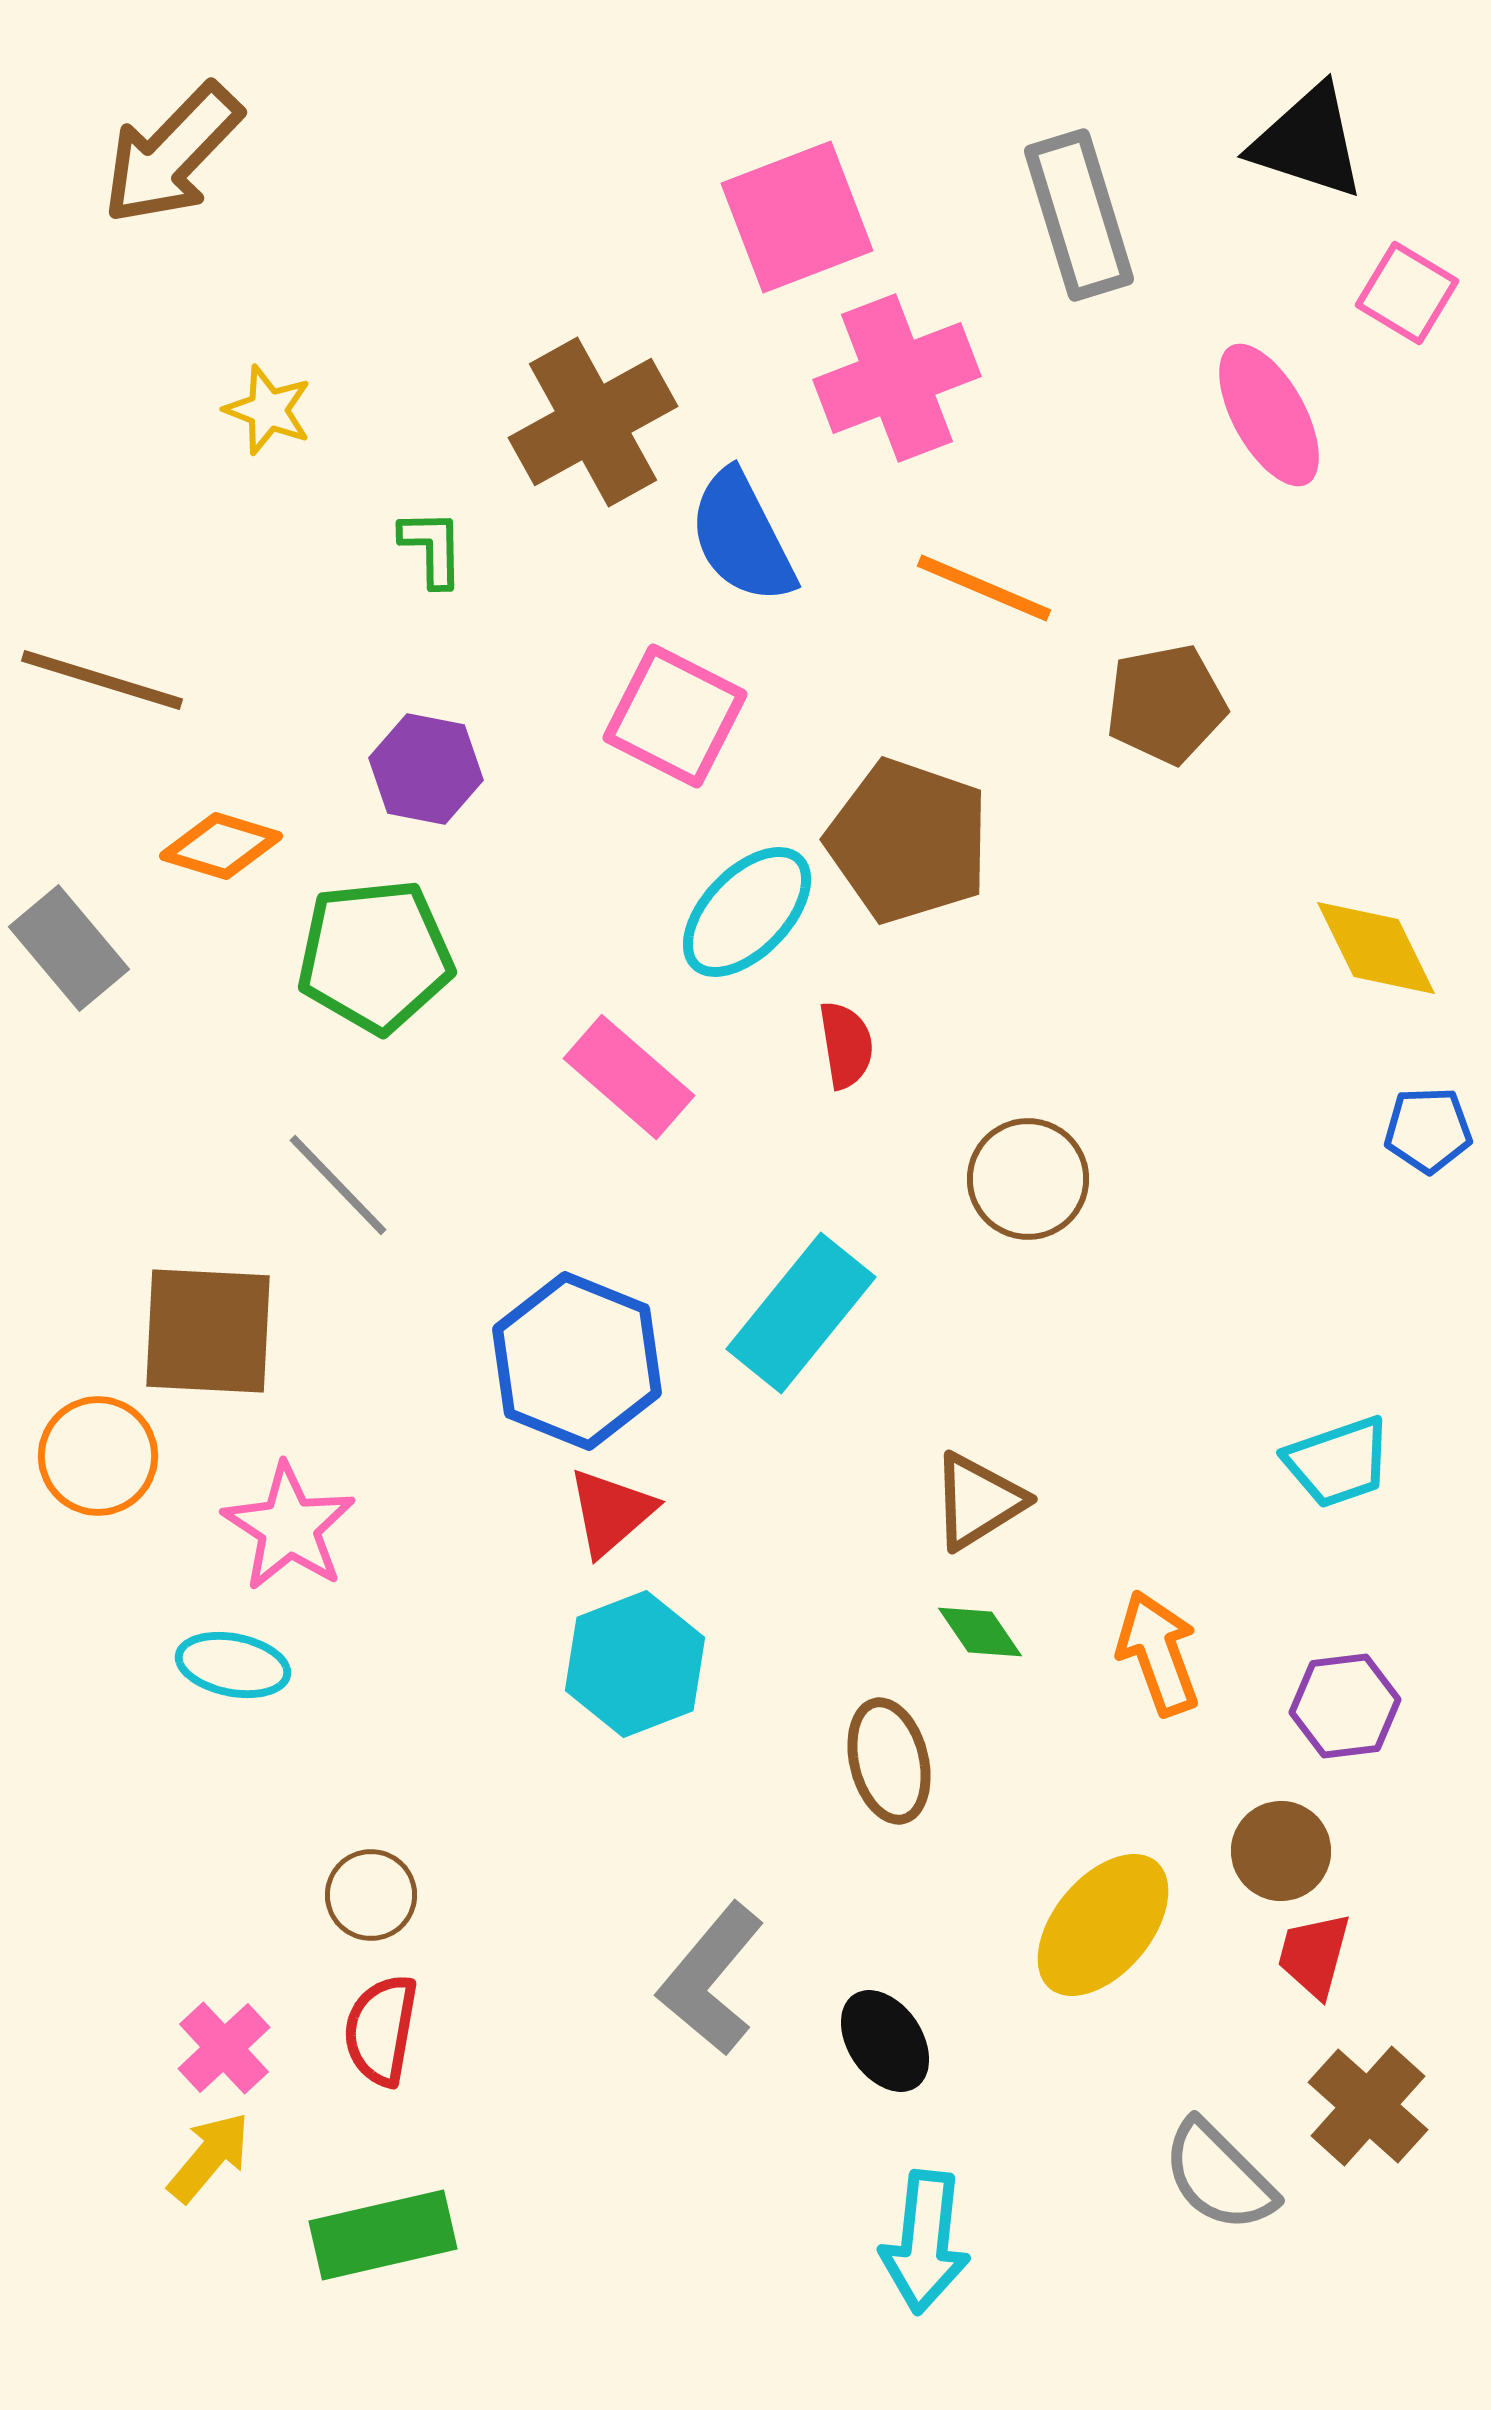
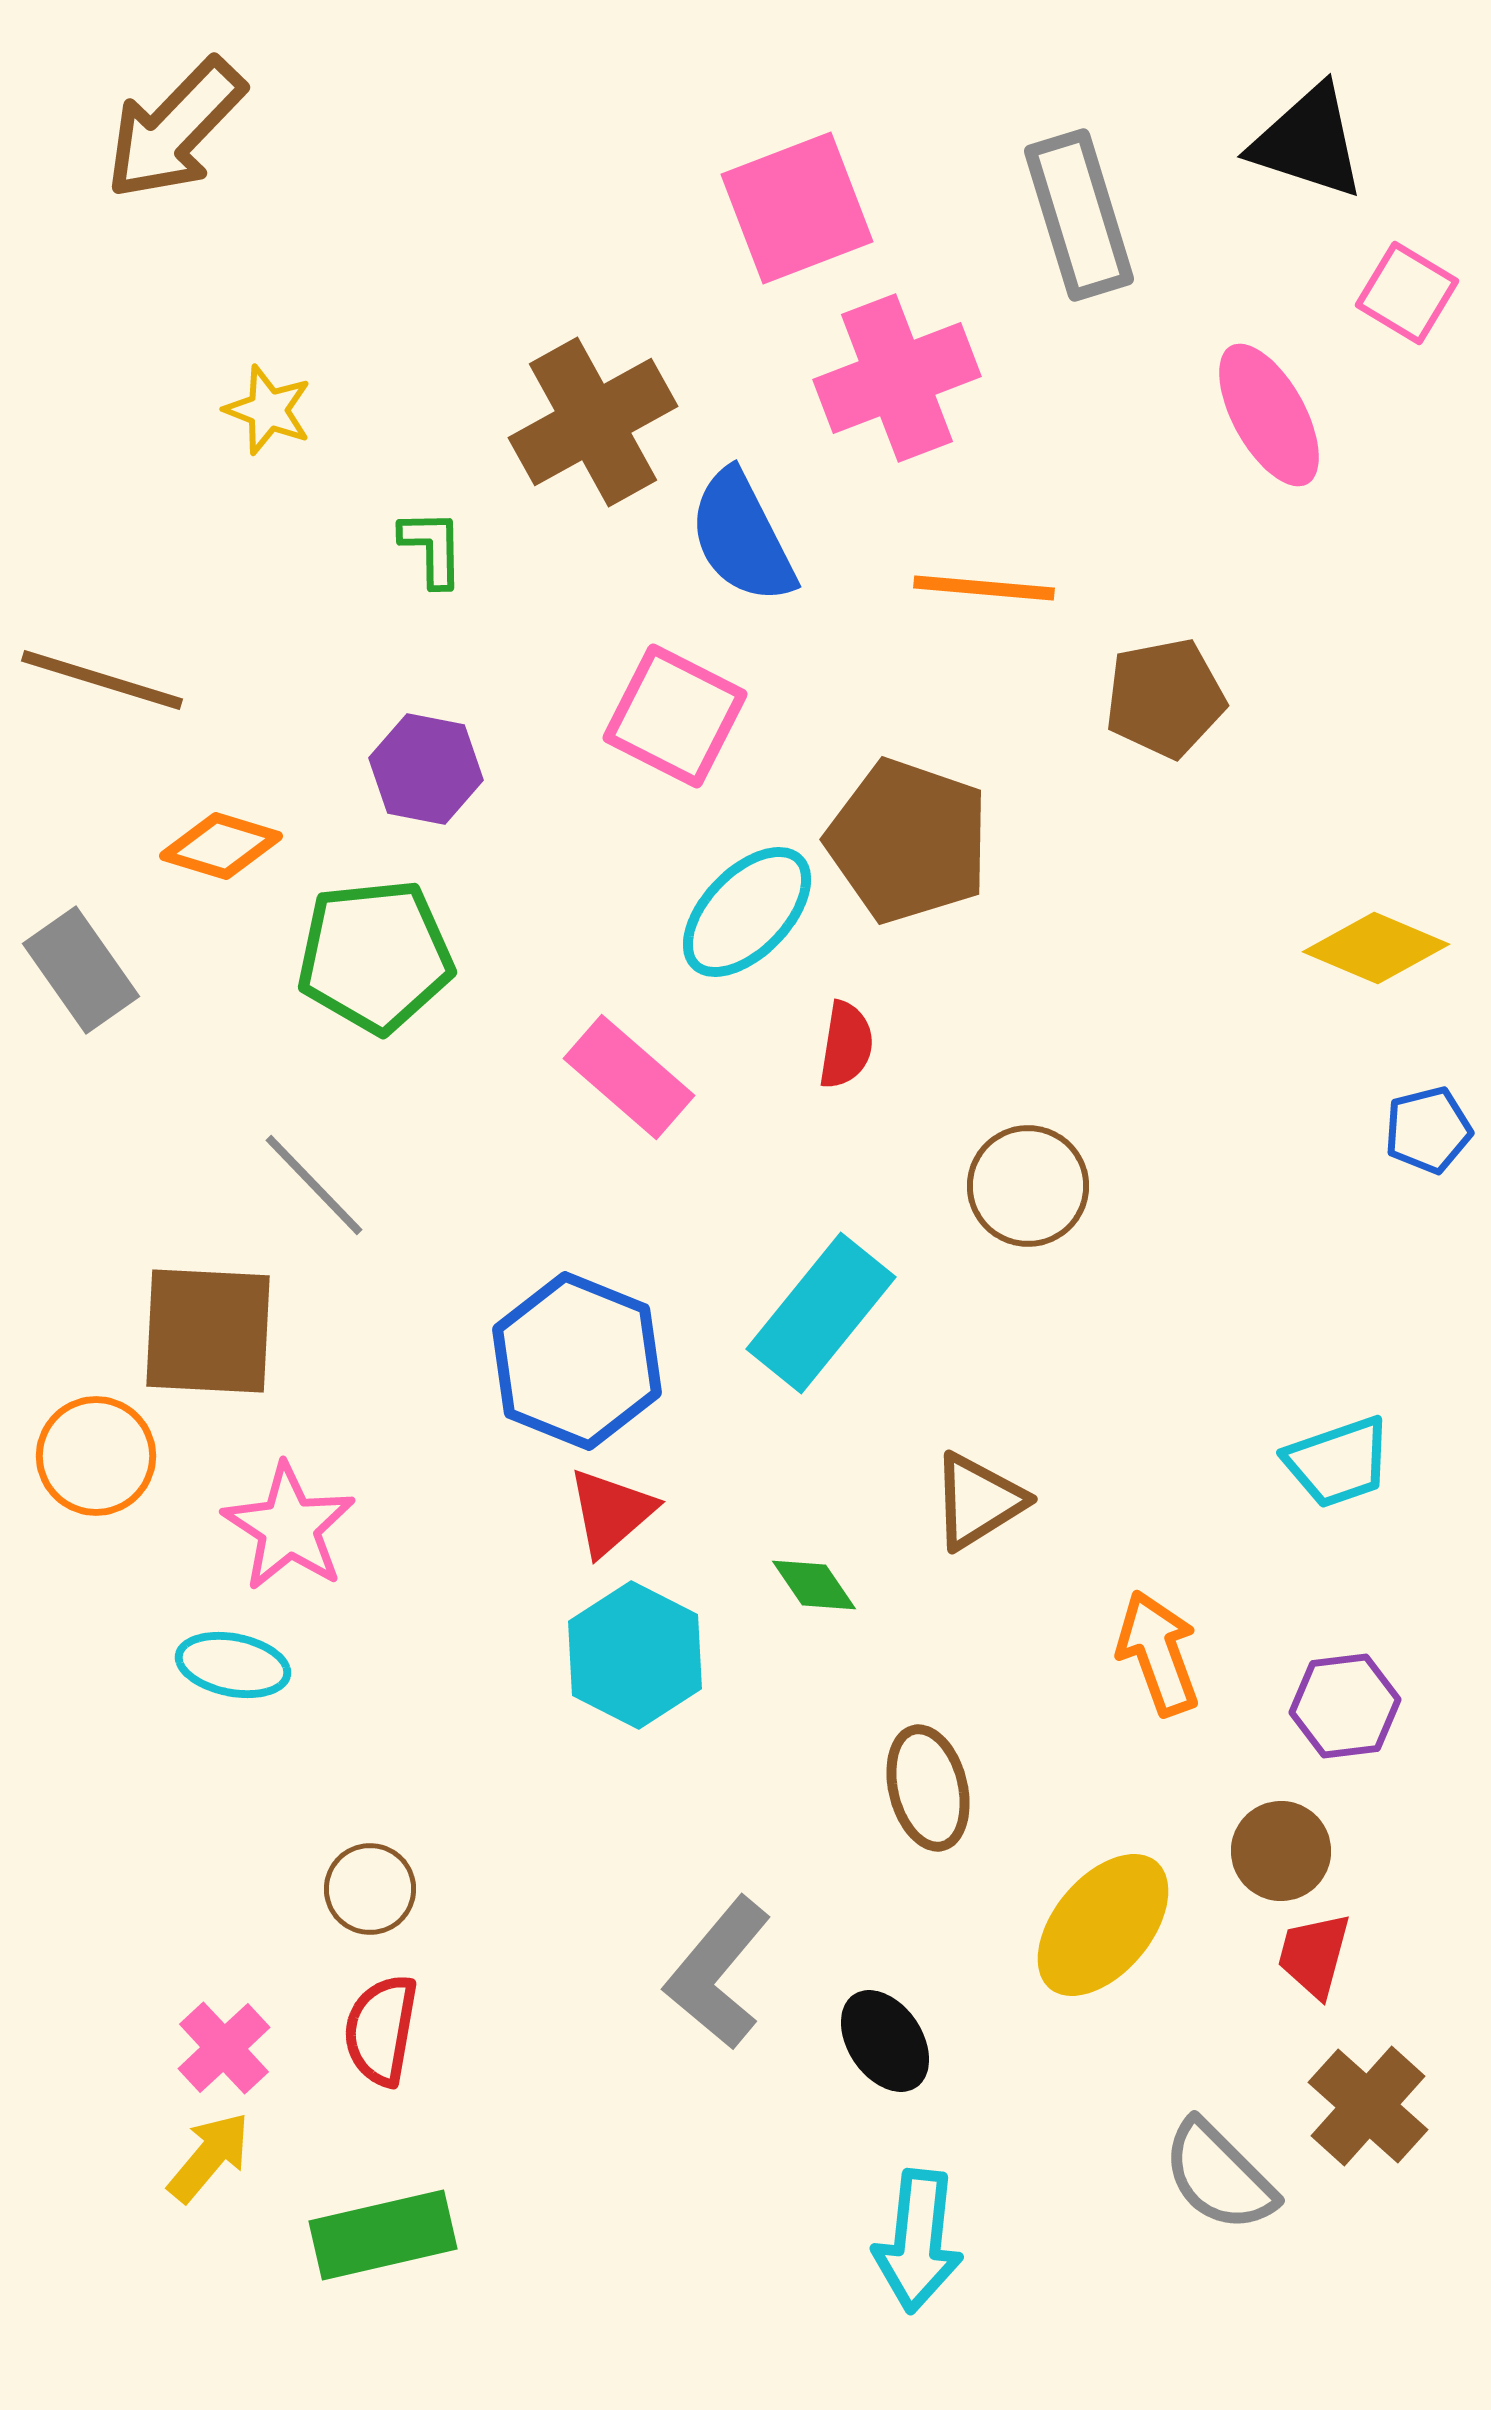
brown arrow at (172, 154): moved 3 px right, 25 px up
pink square at (797, 217): moved 9 px up
orange line at (984, 588): rotated 18 degrees counterclockwise
brown pentagon at (1166, 704): moved 1 px left, 6 px up
gray rectangle at (69, 948): moved 12 px right, 22 px down; rotated 5 degrees clockwise
yellow diamond at (1376, 948): rotated 41 degrees counterclockwise
red semicircle at (846, 1045): rotated 18 degrees clockwise
blue pentagon at (1428, 1130): rotated 12 degrees counterclockwise
brown circle at (1028, 1179): moved 7 px down
gray line at (338, 1185): moved 24 px left
cyan rectangle at (801, 1313): moved 20 px right
orange circle at (98, 1456): moved 2 px left
green diamond at (980, 1632): moved 166 px left, 47 px up
cyan hexagon at (635, 1664): moved 9 px up; rotated 12 degrees counterclockwise
brown ellipse at (889, 1761): moved 39 px right, 27 px down
brown circle at (371, 1895): moved 1 px left, 6 px up
gray L-shape at (711, 1979): moved 7 px right, 6 px up
cyan arrow at (925, 2242): moved 7 px left, 1 px up
